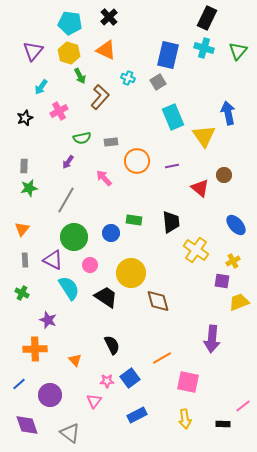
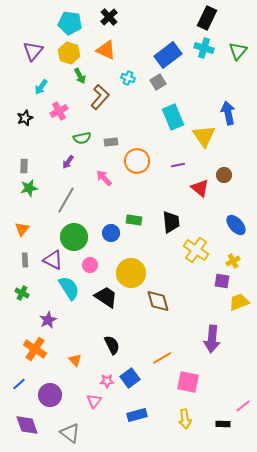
blue rectangle at (168, 55): rotated 40 degrees clockwise
purple line at (172, 166): moved 6 px right, 1 px up
purple star at (48, 320): rotated 24 degrees clockwise
orange cross at (35, 349): rotated 35 degrees clockwise
blue rectangle at (137, 415): rotated 12 degrees clockwise
